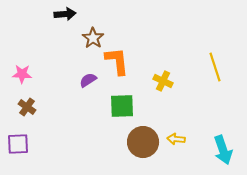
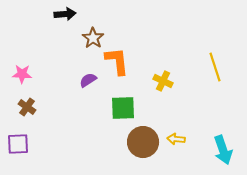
green square: moved 1 px right, 2 px down
